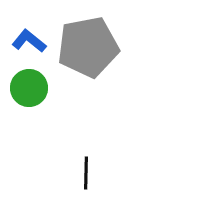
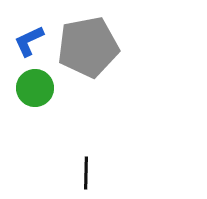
blue L-shape: rotated 64 degrees counterclockwise
green circle: moved 6 px right
